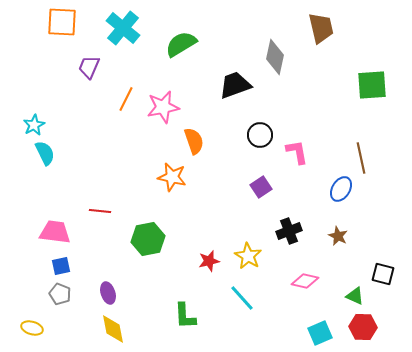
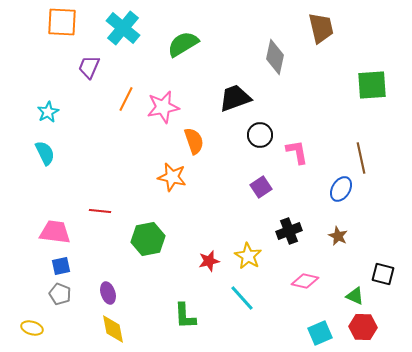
green semicircle: moved 2 px right
black trapezoid: moved 13 px down
cyan star: moved 14 px right, 13 px up
